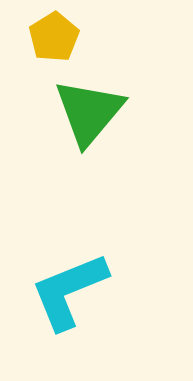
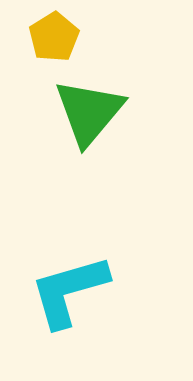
cyan L-shape: rotated 6 degrees clockwise
